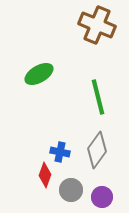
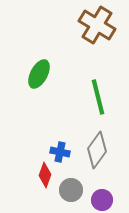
brown cross: rotated 9 degrees clockwise
green ellipse: rotated 32 degrees counterclockwise
purple circle: moved 3 px down
